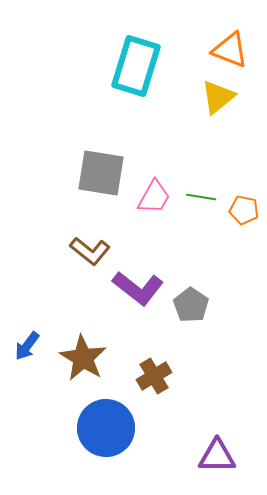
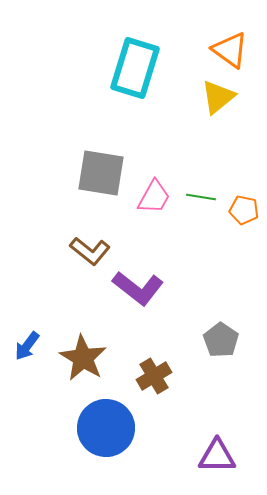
orange triangle: rotated 15 degrees clockwise
cyan rectangle: moved 1 px left, 2 px down
gray pentagon: moved 30 px right, 35 px down
